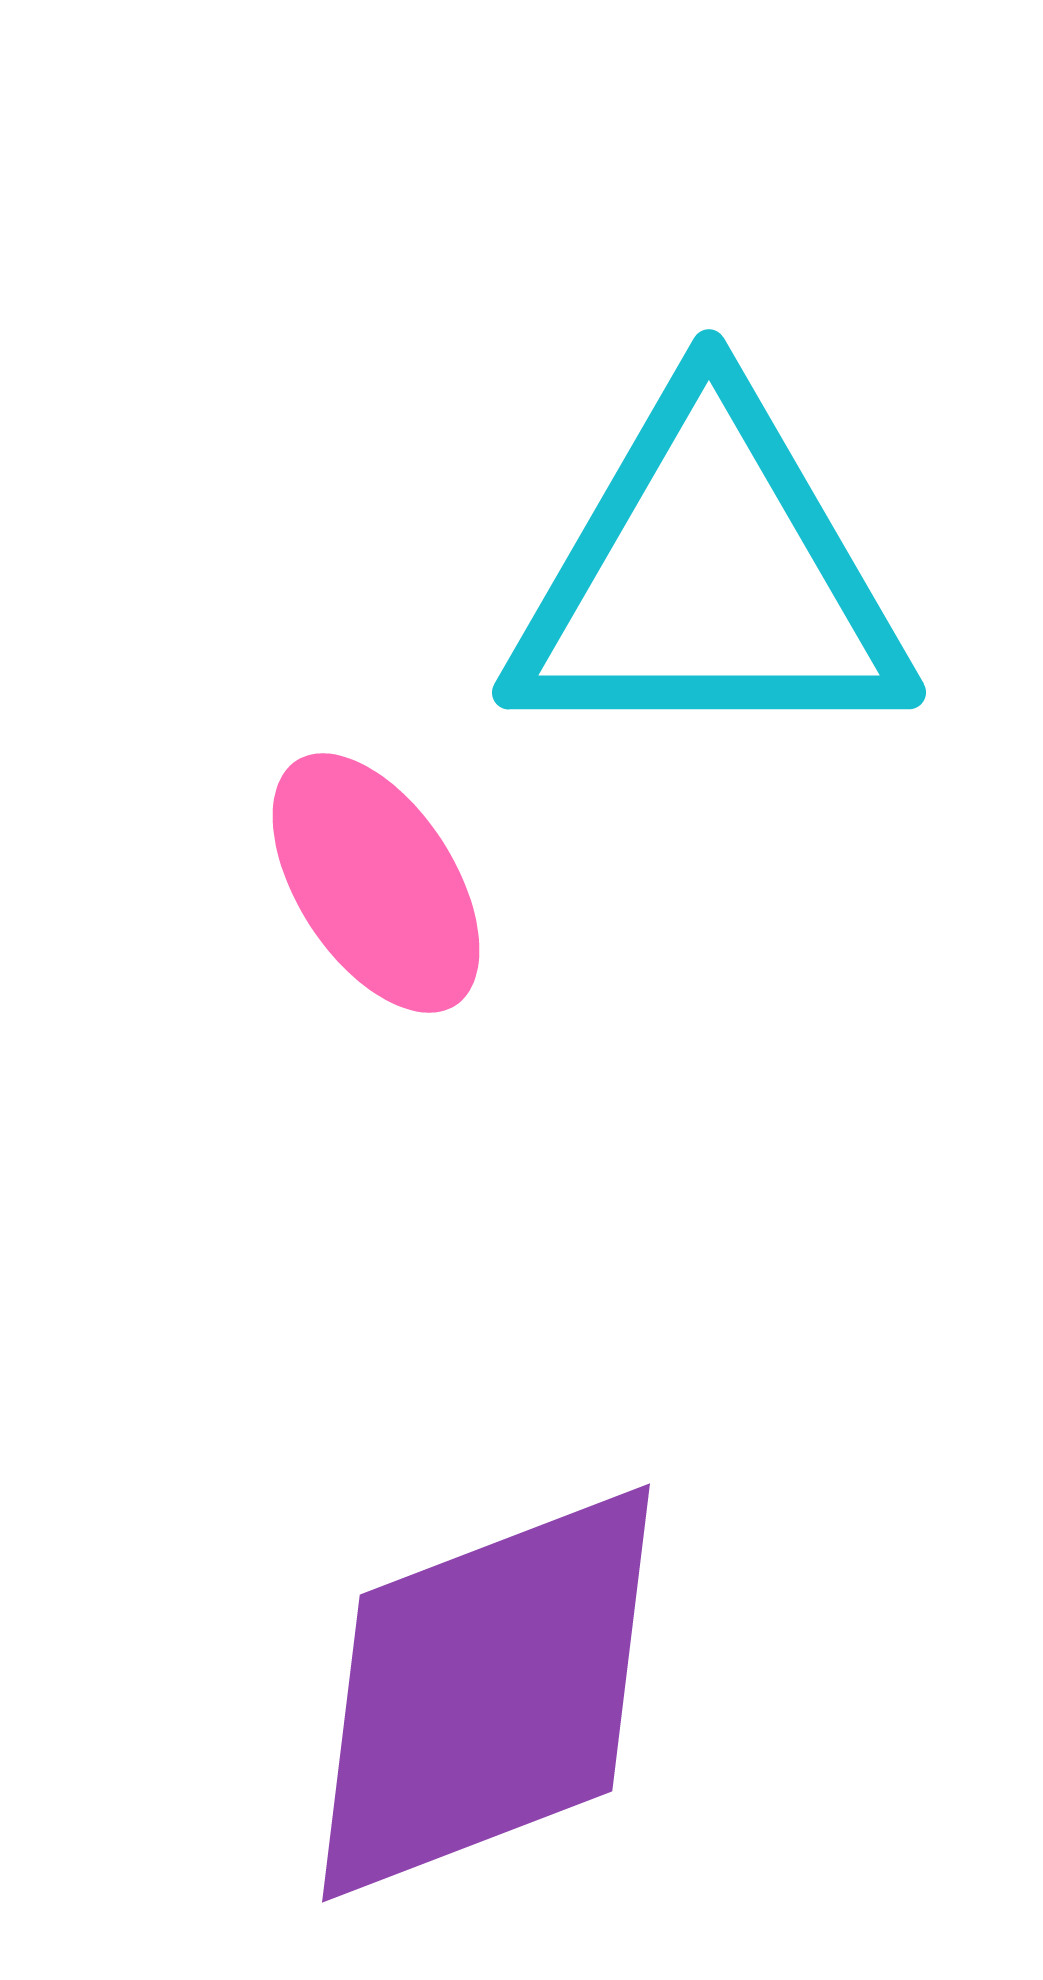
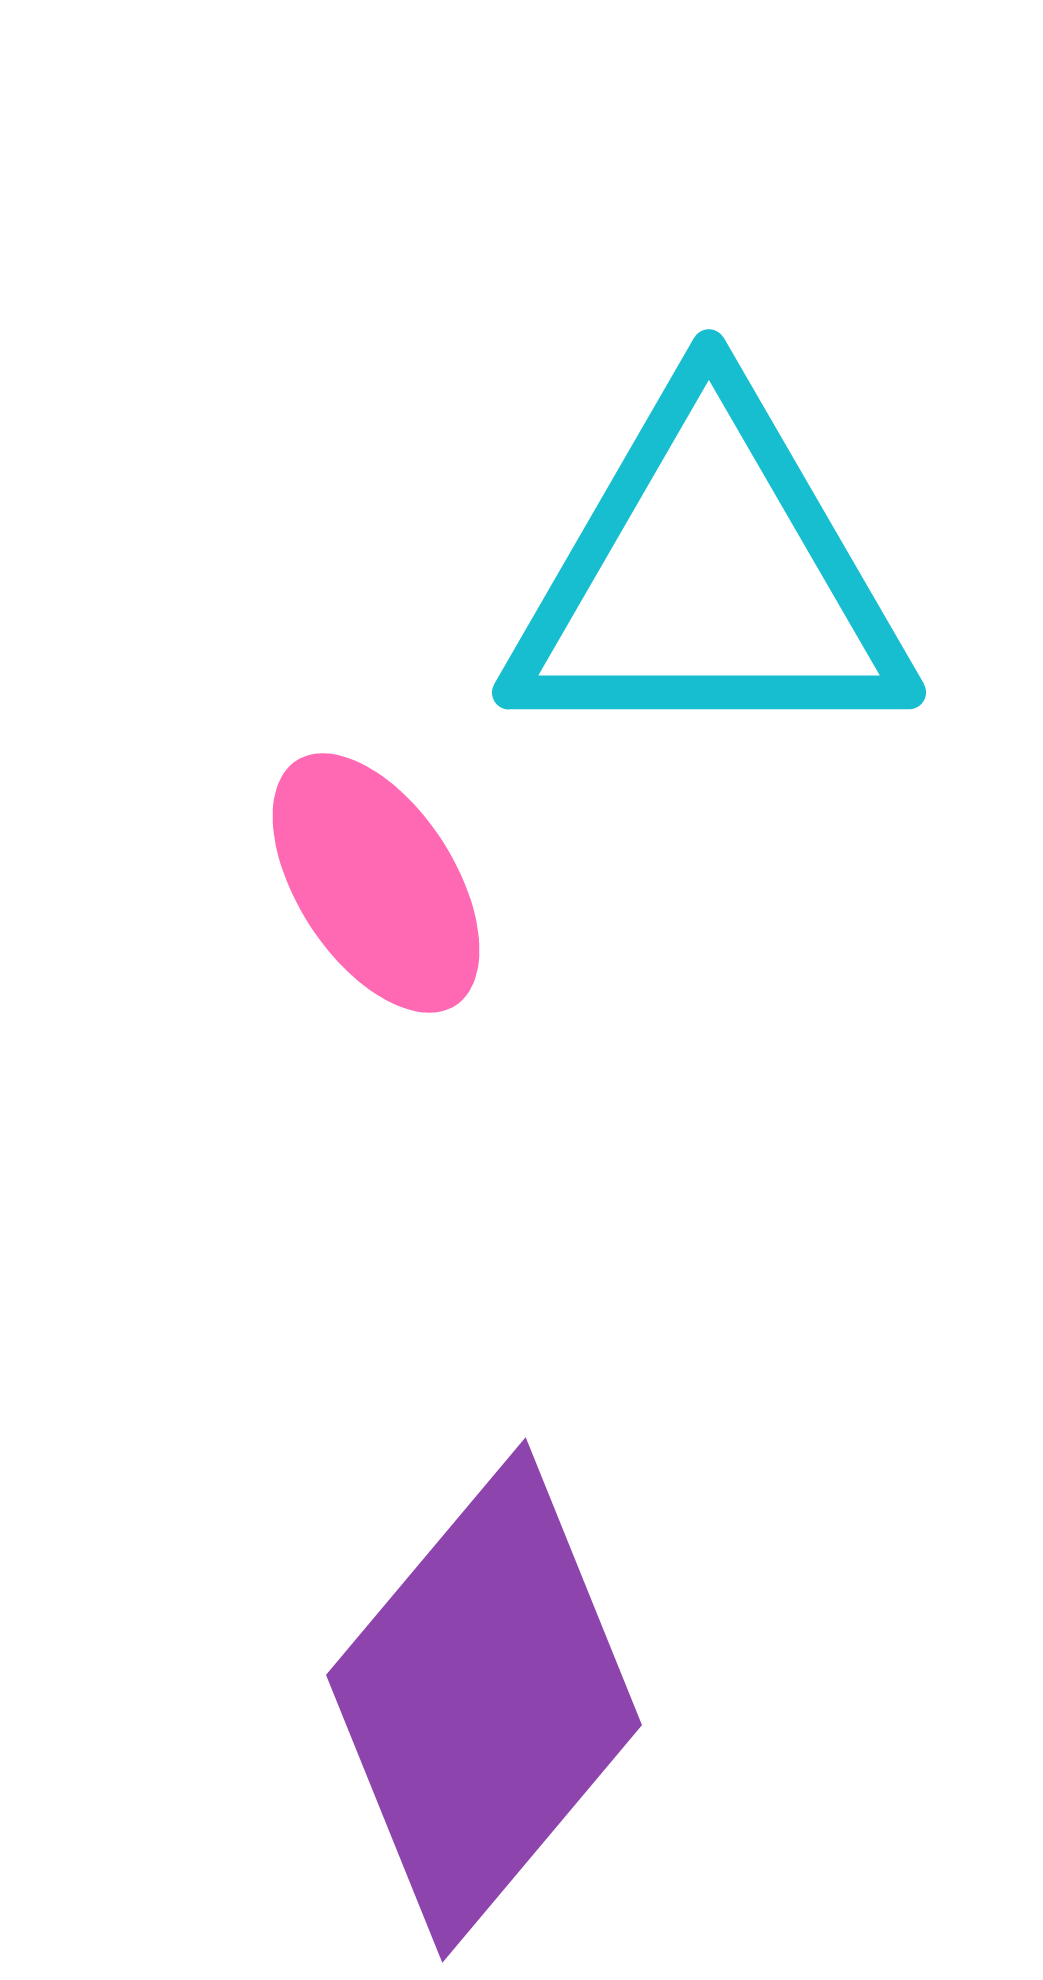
purple diamond: moved 2 px left, 7 px down; rotated 29 degrees counterclockwise
